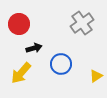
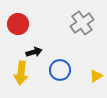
red circle: moved 1 px left
black arrow: moved 4 px down
blue circle: moved 1 px left, 6 px down
yellow arrow: rotated 35 degrees counterclockwise
